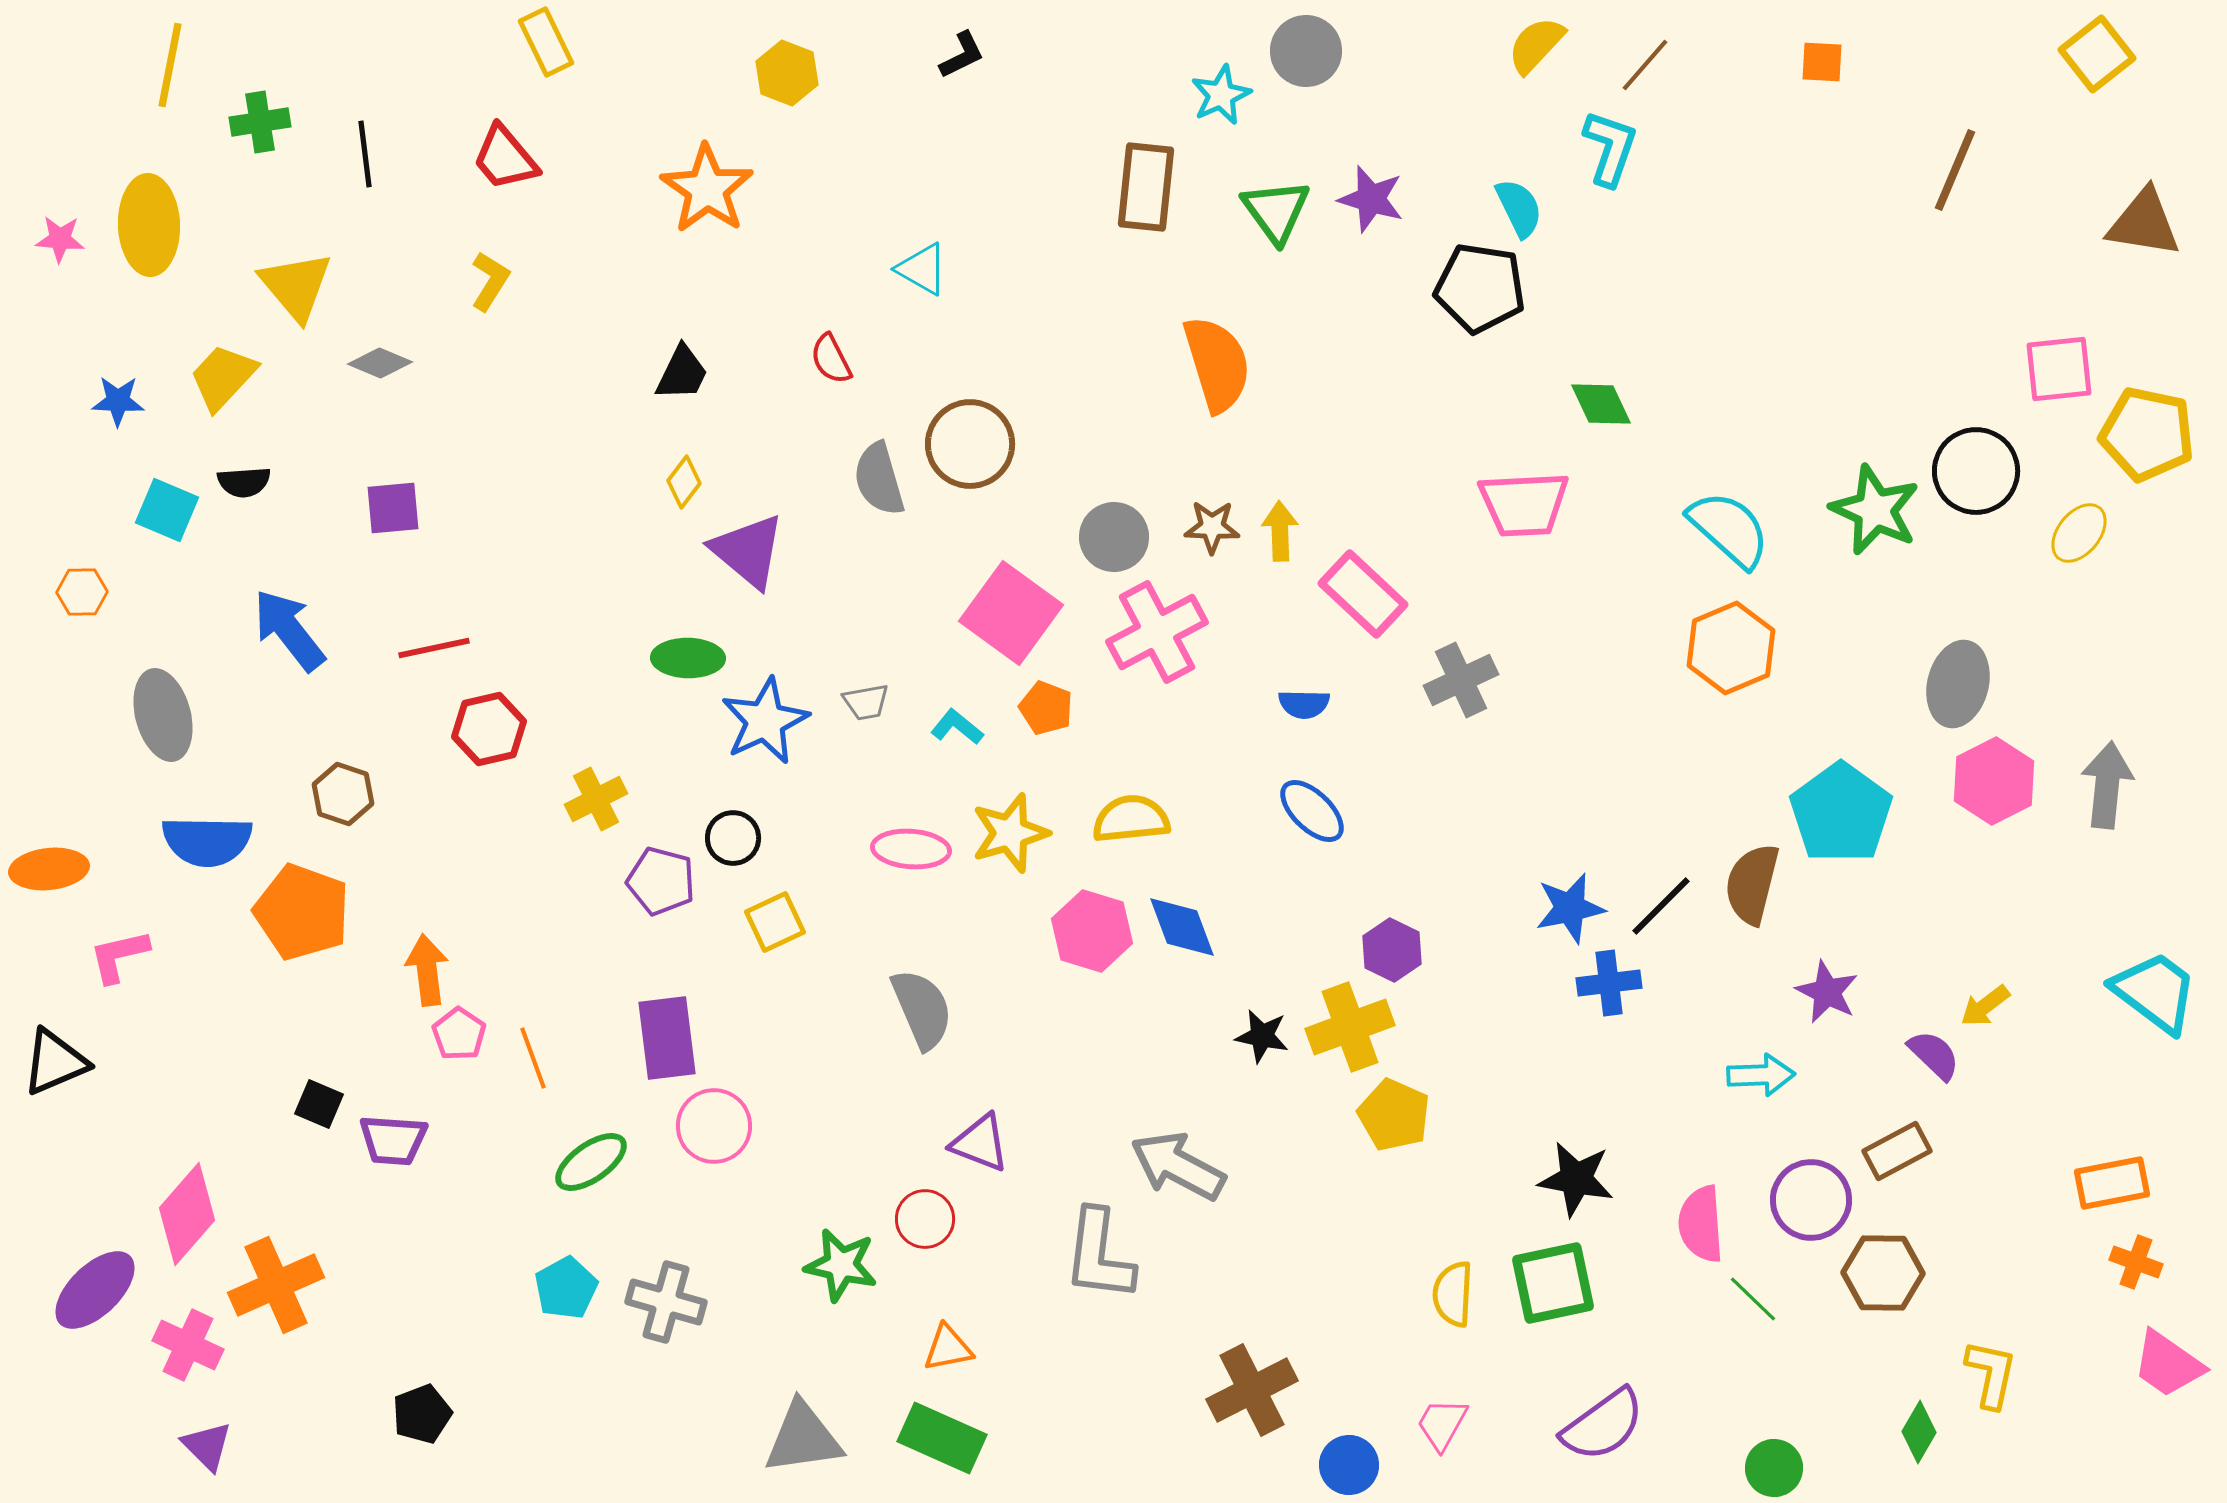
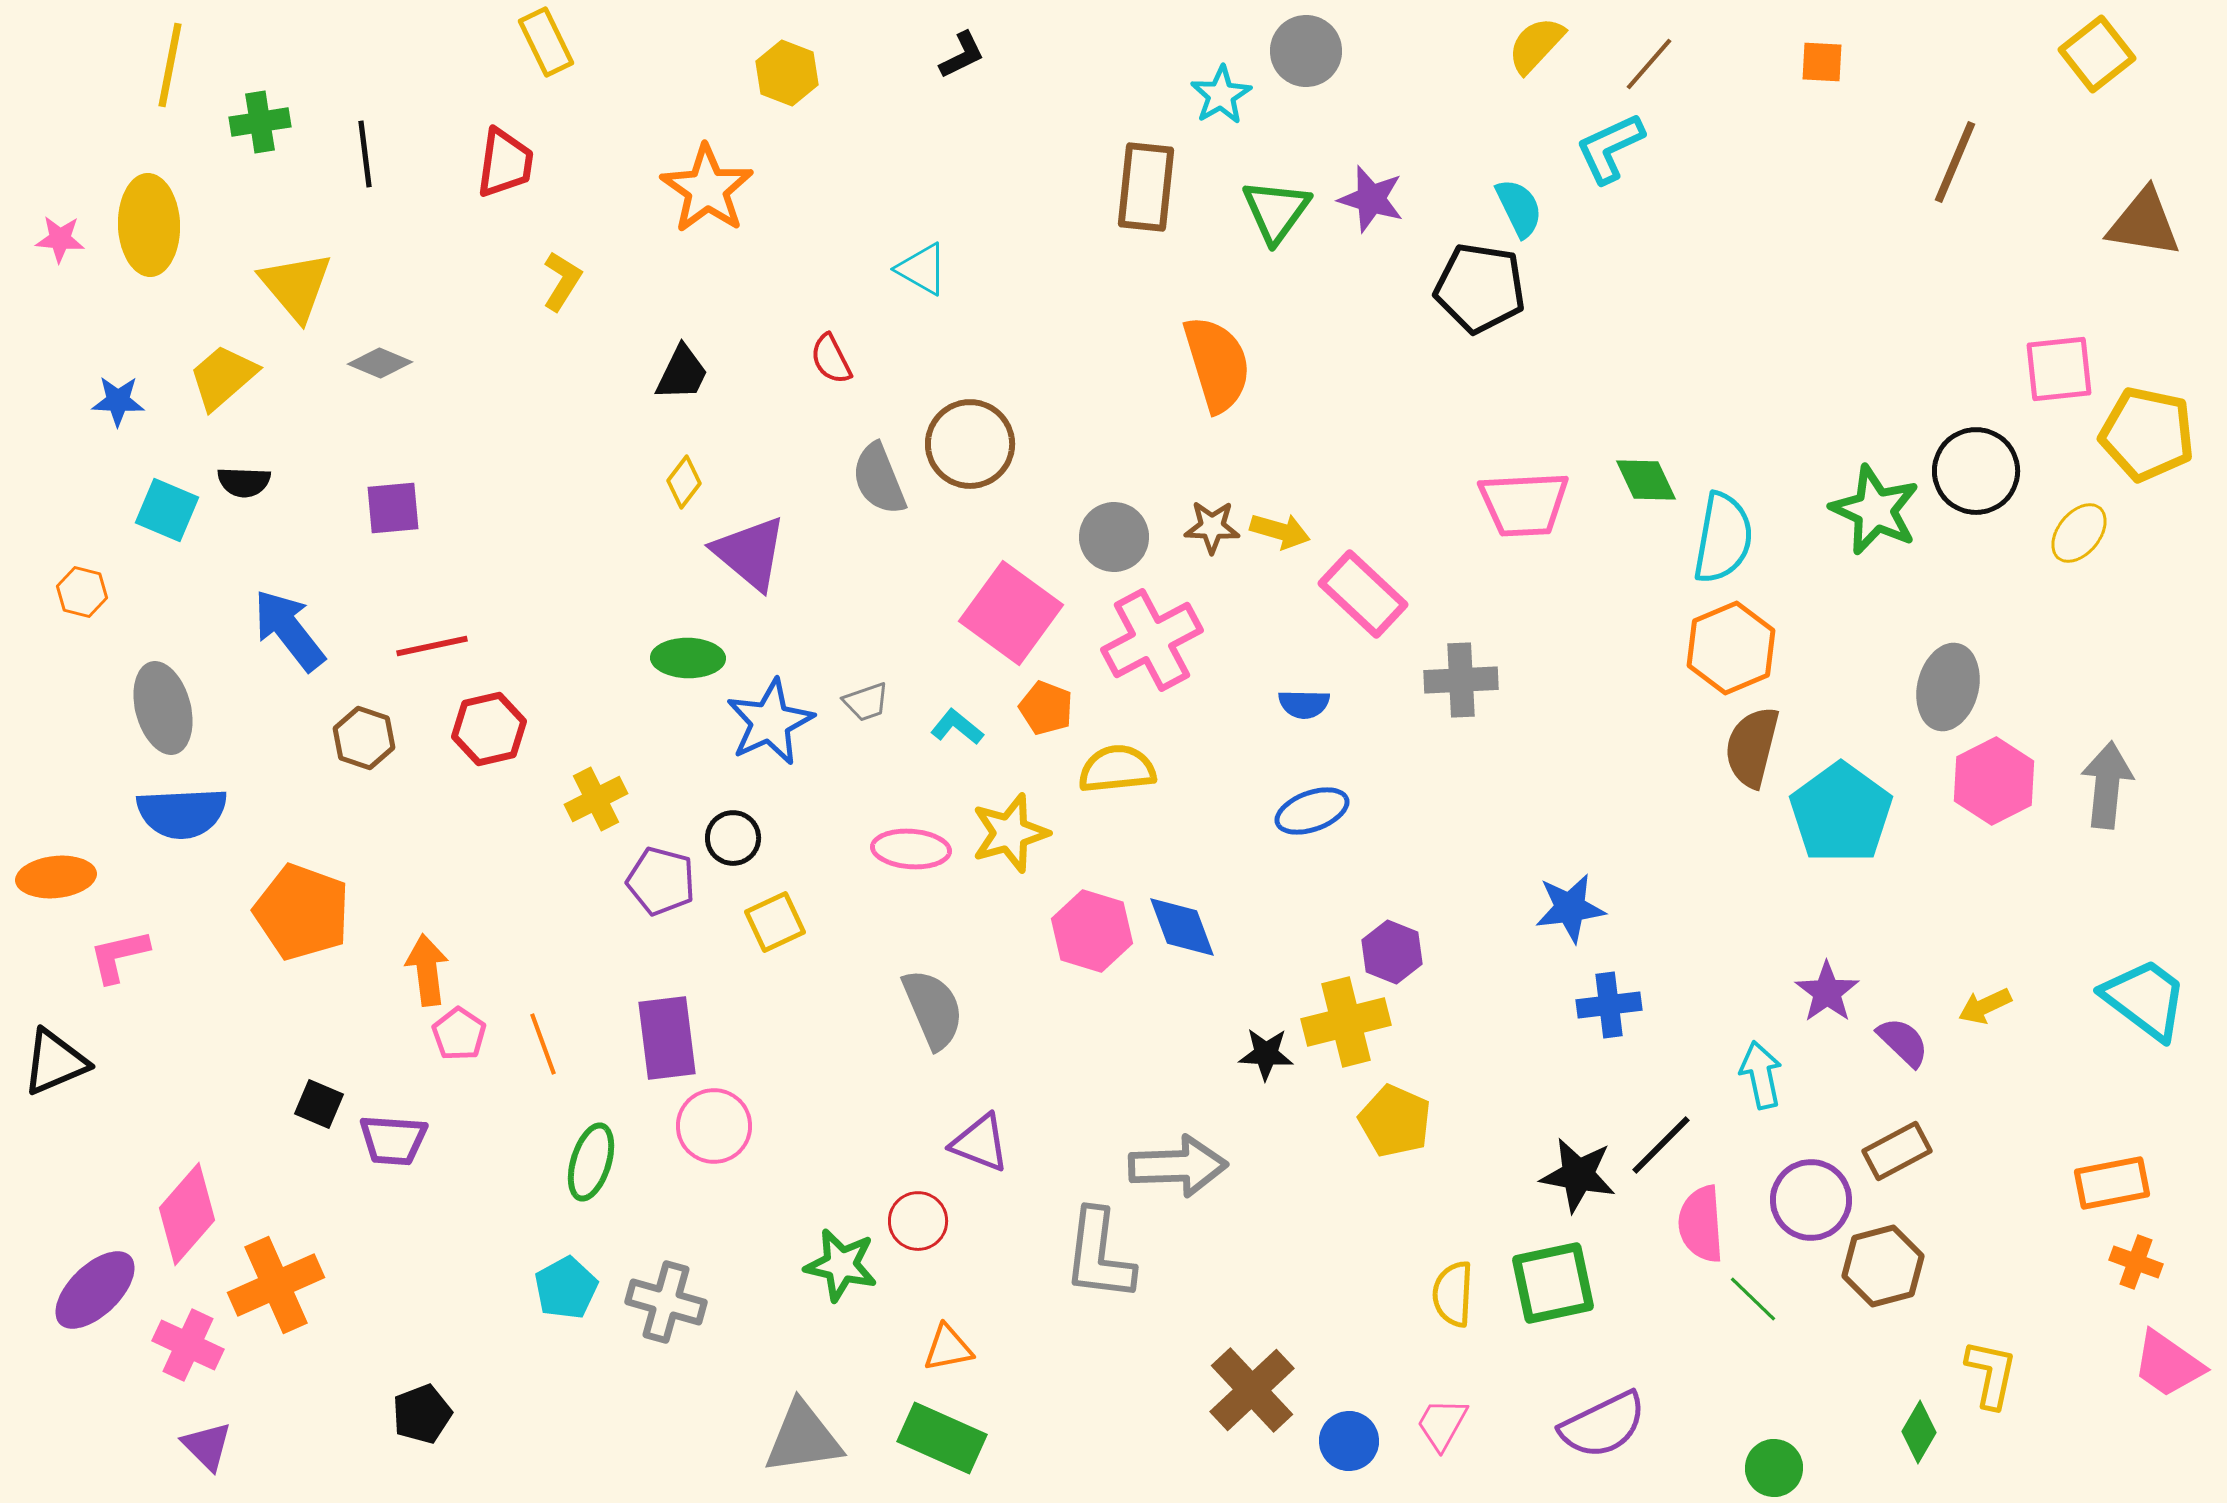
brown line at (1645, 65): moved 4 px right, 1 px up
cyan star at (1221, 95): rotated 6 degrees counterclockwise
cyan L-shape at (1610, 148): rotated 134 degrees counterclockwise
red trapezoid at (505, 158): moved 5 px down; rotated 132 degrees counterclockwise
brown line at (1955, 170): moved 8 px up
green triangle at (1276, 211): rotated 12 degrees clockwise
yellow L-shape at (490, 281): moved 72 px right
yellow trapezoid at (223, 377): rotated 6 degrees clockwise
green diamond at (1601, 404): moved 45 px right, 76 px down
gray semicircle at (879, 479): rotated 6 degrees counterclockwise
black semicircle at (244, 482): rotated 6 degrees clockwise
cyan semicircle at (1729, 529): moved 6 px left, 9 px down; rotated 58 degrees clockwise
yellow arrow at (1280, 531): rotated 108 degrees clockwise
purple triangle at (748, 551): moved 2 px right, 2 px down
orange hexagon at (82, 592): rotated 15 degrees clockwise
pink cross at (1157, 632): moved 5 px left, 8 px down
red line at (434, 648): moved 2 px left, 2 px up
gray cross at (1461, 680): rotated 22 degrees clockwise
gray ellipse at (1958, 684): moved 10 px left, 3 px down
gray trapezoid at (866, 702): rotated 9 degrees counterclockwise
gray ellipse at (163, 715): moved 7 px up
blue star at (765, 721): moved 5 px right, 1 px down
brown hexagon at (343, 794): moved 21 px right, 56 px up
blue ellipse at (1312, 811): rotated 64 degrees counterclockwise
yellow semicircle at (1131, 819): moved 14 px left, 50 px up
blue semicircle at (207, 841): moved 25 px left, 28 px up; rotated 4 degrees counterclockwise
orange ellipse at (49, 869): moved 7 px right, 8 px down
brown semicircle at (1752, 884): moved 137 px up
black line at (1661, 906): moved 239 px down
blue star at (1570, 908): rotated 4 degrees clockwise
purple hexagon at (1392, 950): moved 2 px down; rotated 4 degrees counterclockwise
blue cross at (1609, 983): moved 22 px down
purple star at (1827, 992): rotated 10 degrees clockwise
cyan trapezoid at (2155, 992): moved 10 px left, 7 px down
yellow arrow at (1985, 1006): rotated 12 degrees clockwise
gray semicircle at (922, 1009): moved 11 px right
yellow cross at (1350, 1027): moved 4 px left, 5 px up; rotated 6 degrees clockwise
black star at (1262, 1036): moved 4 px right, 18 px down; rotated 8 degrees counterclockwise
purple semicircle at (1934, 1055): moved 31 px left, 13 px up
orange line at (533, 1058): moved 10 px right, 14 px up
cyan arrow at (1761, 1075): rotated 100 degrees counterclockwise
yellow pentagon at (1394, 1115): moved 1 px right, 6 px down
green ellipse at (591, 1162): rotated 38 degrees counterclockwise
gray arrow at (1178, 1166): rotated 150 degrees clockwise
black star at (1576, 1179): moved 2 px right, 4 px up
red circle at (925, 1219): moved 7 px left, 2 px down
brown hexagon at (1883, 1273): moved 7 px up; rotated 16 degrees counterclockwise
brown cross at (1252, 1390): rotated 16 degrees counterclockwise
purple semicircle at (1603, 1425): rotated 10 degrees clockwise
blue circle at (1349, 1465): moved 24 px up
